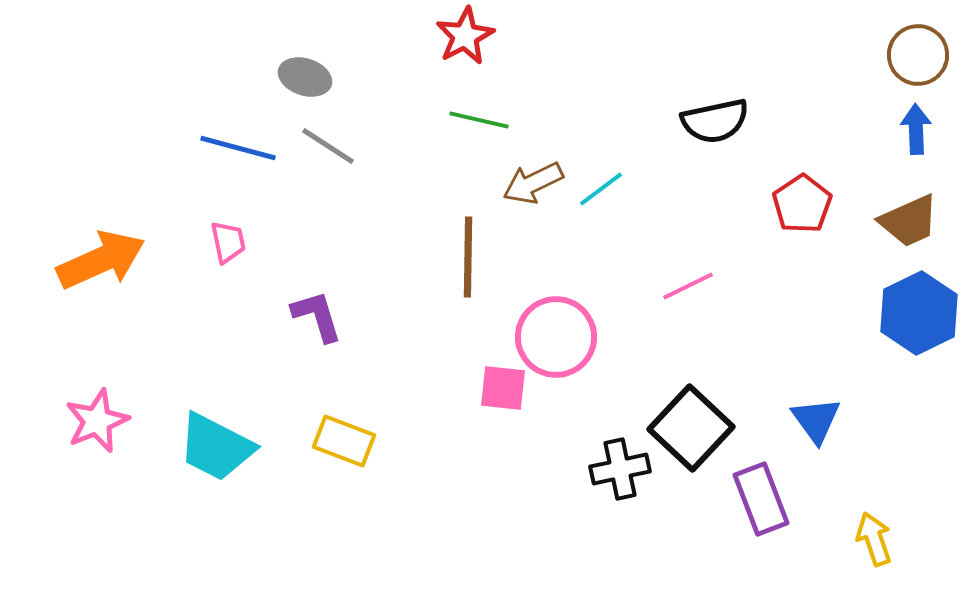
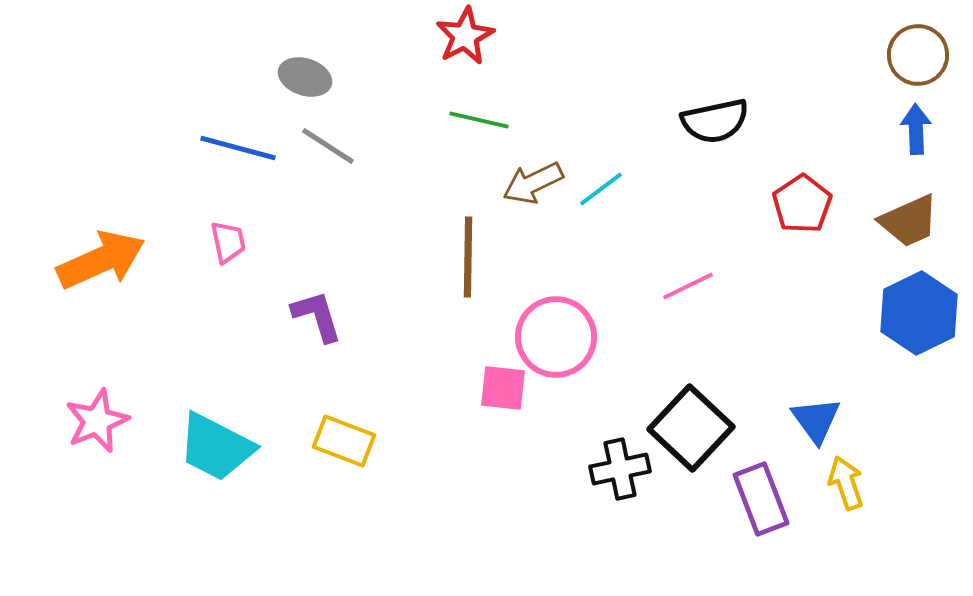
yellow arrow: moved 28 px left, 56 px up
